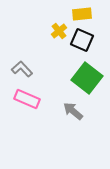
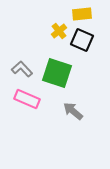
green square: moved 30 px left, 5 px up; rotated 20 degrees counterclockwise
